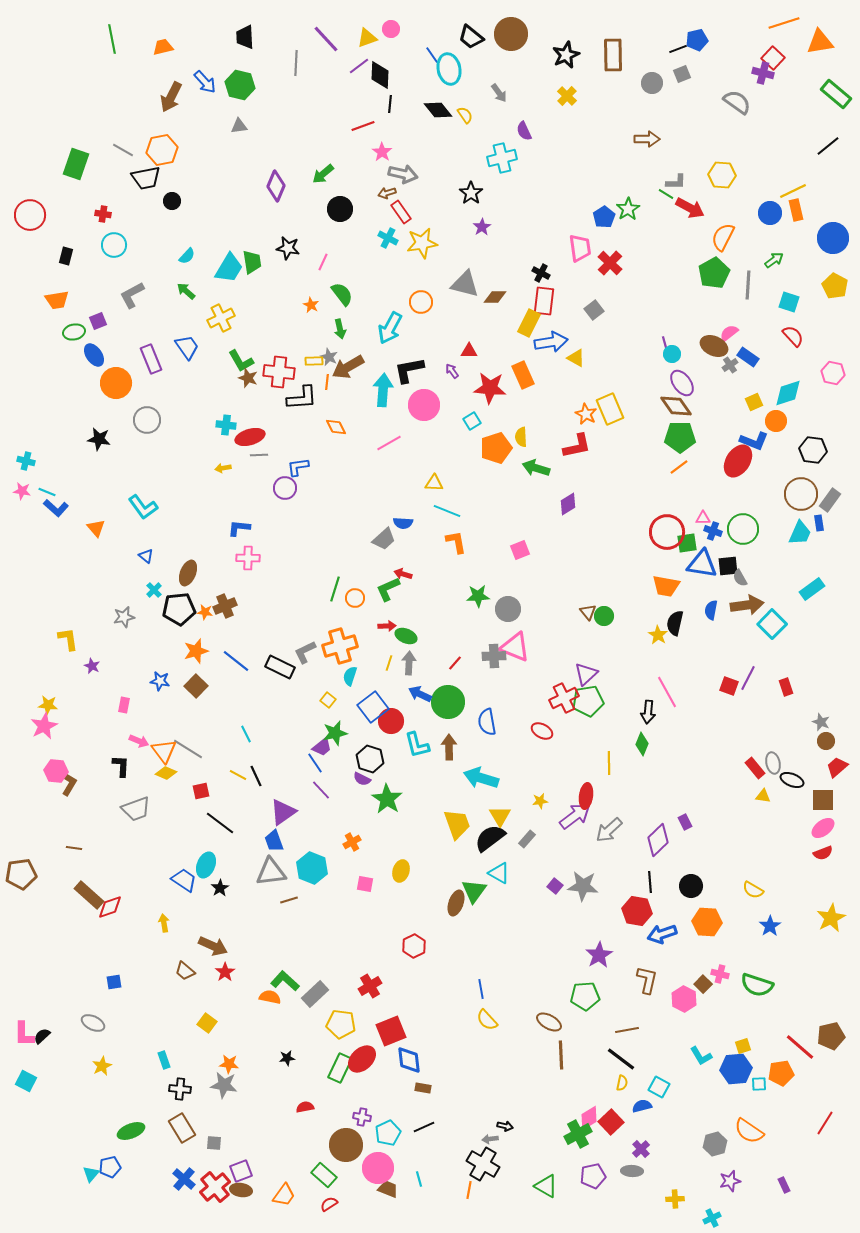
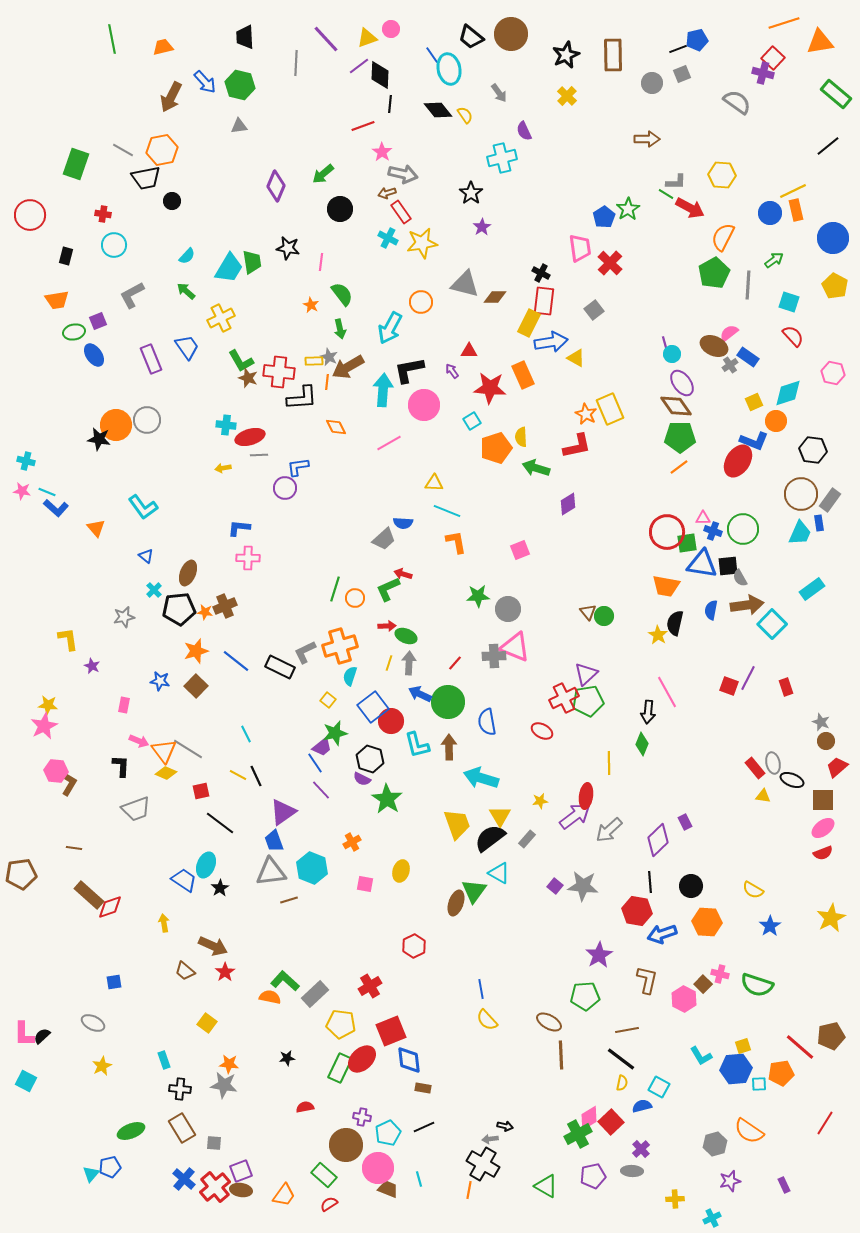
pink line at (323, 262): moved 2 px left; rotated 18 degrees counterclockwise
orange circle at (116, 383): moved 42 px down
